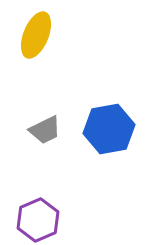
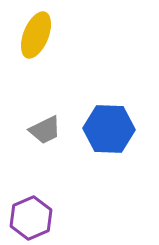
blue hexagon: rotated 12 degrees clockwise
purple hexagon: moved 7 px left, 2 px up
